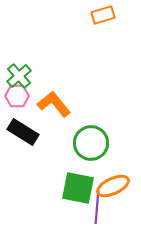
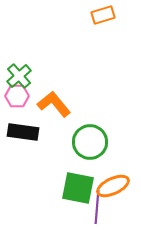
black rectangle: rotated 24 degrees counterclockwise
green circle: moved 1 px left, 1 px up
